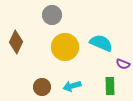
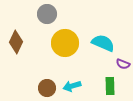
gray circle: moved 5 px left, 1 px up
cyan semicircle: moved 2 px right
yellow circle: moved 4 px up
brown circle: moved 5 px right, 1 px down
